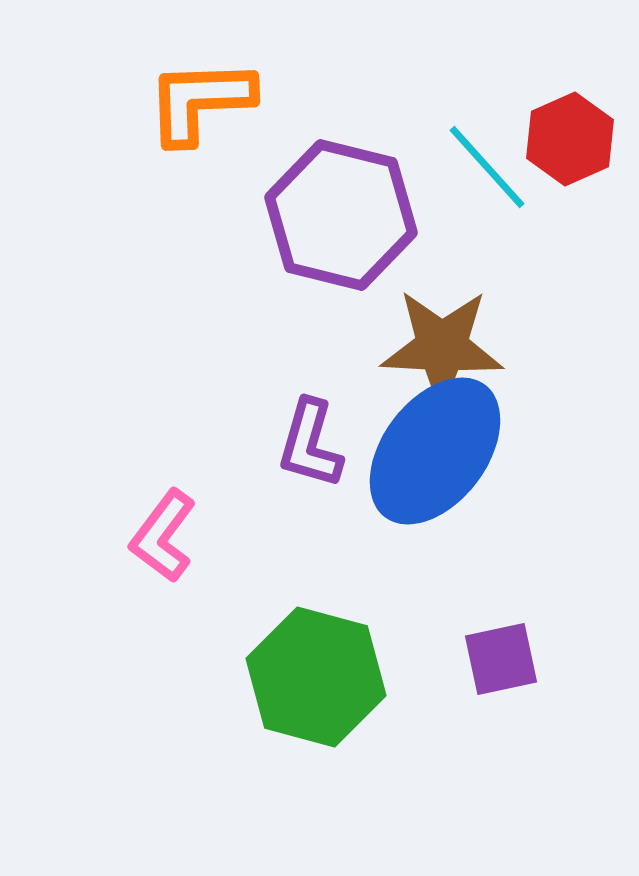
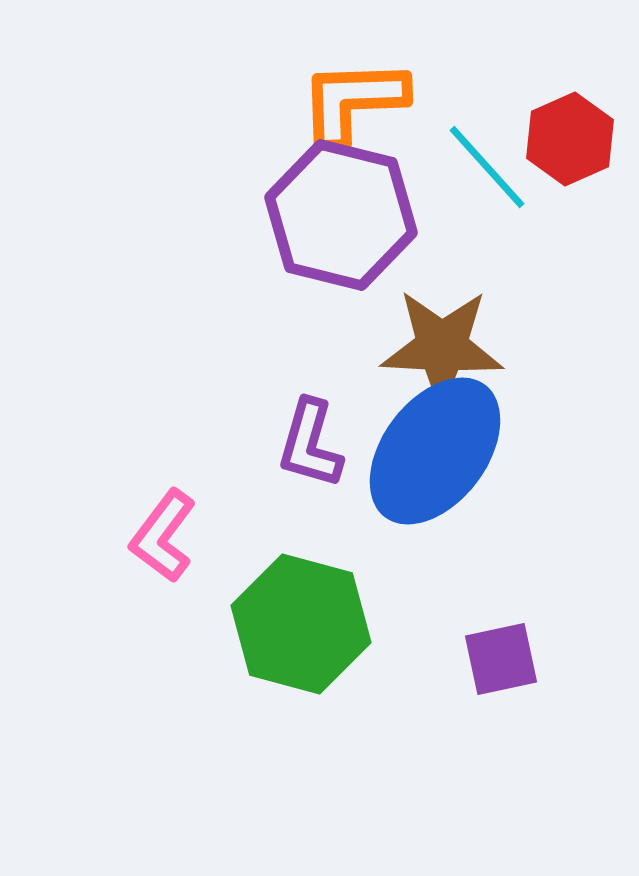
orange L-shape: moved 153 px right
green hexagon: moved 15 px left, 53 px up
